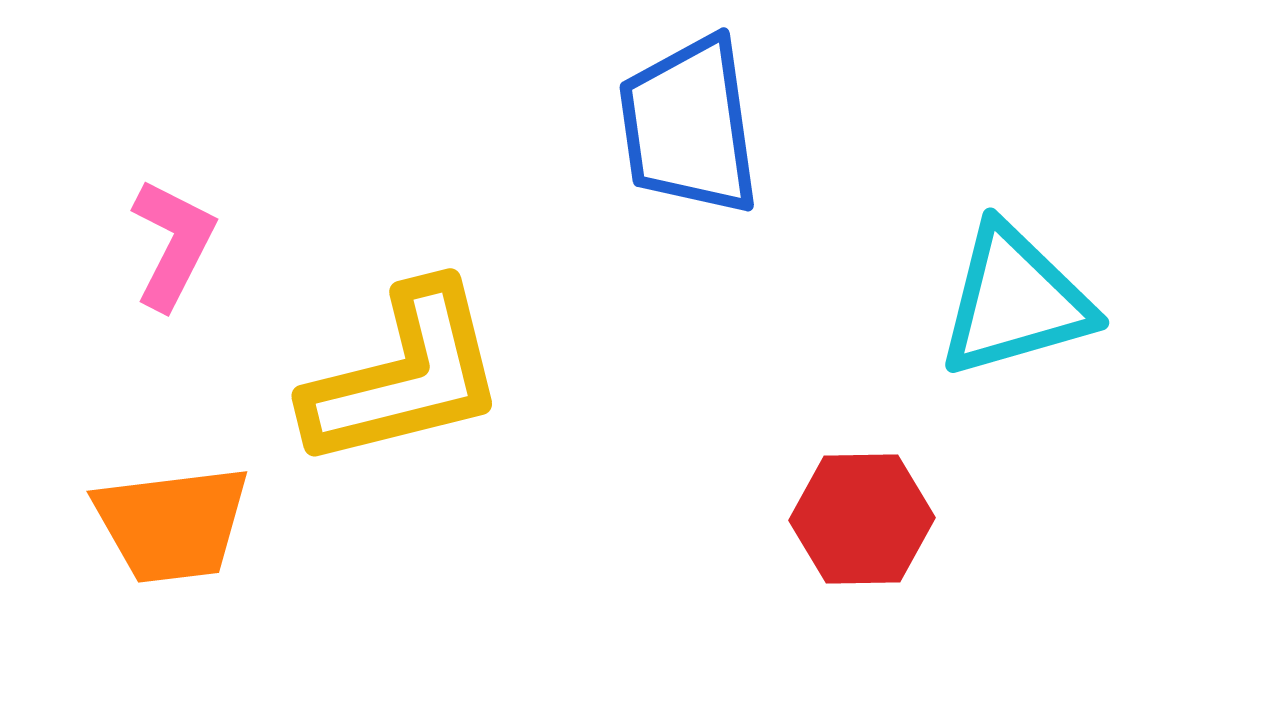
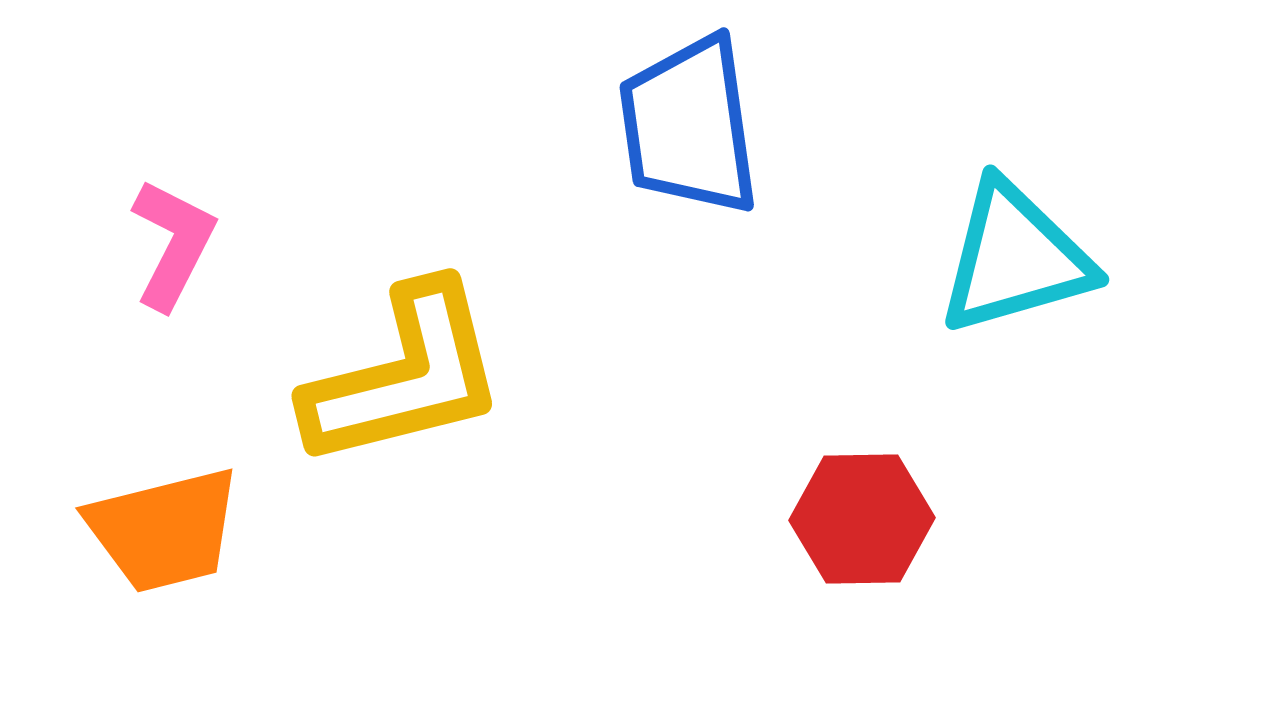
cyan triangle: moved 43 px up
orange trapezoid: moved 8 px left, 6 px down; rotated 7 degrees counterclockwise
